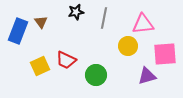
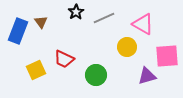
black star: rotated 21 degrees counterclockwise
gray line: rotated 55 degrees clockwise
pink triangle: rotated 35 degrees clockwise
yellow circle: moved 1 px left, 1 px down
pink square: moved 2 px right, 2 px down
red trapezoid: moved 2 px left, 1 px up
yellow square: moved 4 px left, 4 px down
